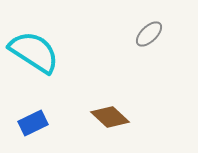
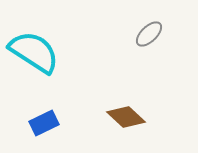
brown diamond: moved 16 px right
blue rectangle: moved 11 px right
